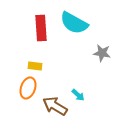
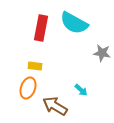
red rectangle: rotated 15 degrees clockwise
cyan arrow: moved 3 px right, 5 px up
